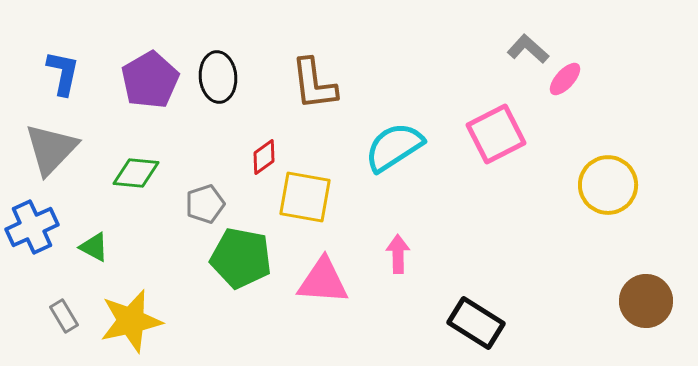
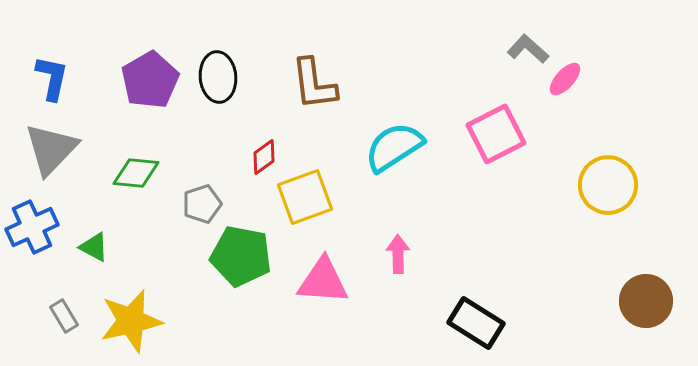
blue L-shape: moved 11 px left, 5 px down
yellow square: rotated 30 degrees counterclockwise
gray pentagon: moved 3 px left
green pentagon: moved 2 px up
